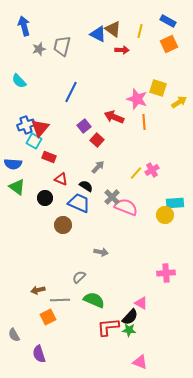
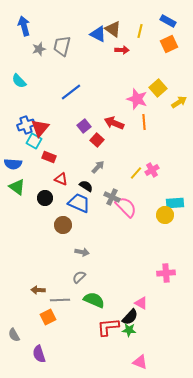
yellow square at (158, 88): rotated 30 degrees clockwise
blue line at (71, 92): rotated 25 degrees clockwise
red arrow at (114, 117): moved 6 px down
gray cross at (112, 197): rotated 21 degrees counterclockwise
pink semicircle at (126, 207): rotated 25 degrees clockwise
gray arrow at (101, 252): moved 19 px left
brown arrow at (38, 290): rotated 16 degrees clockwise
